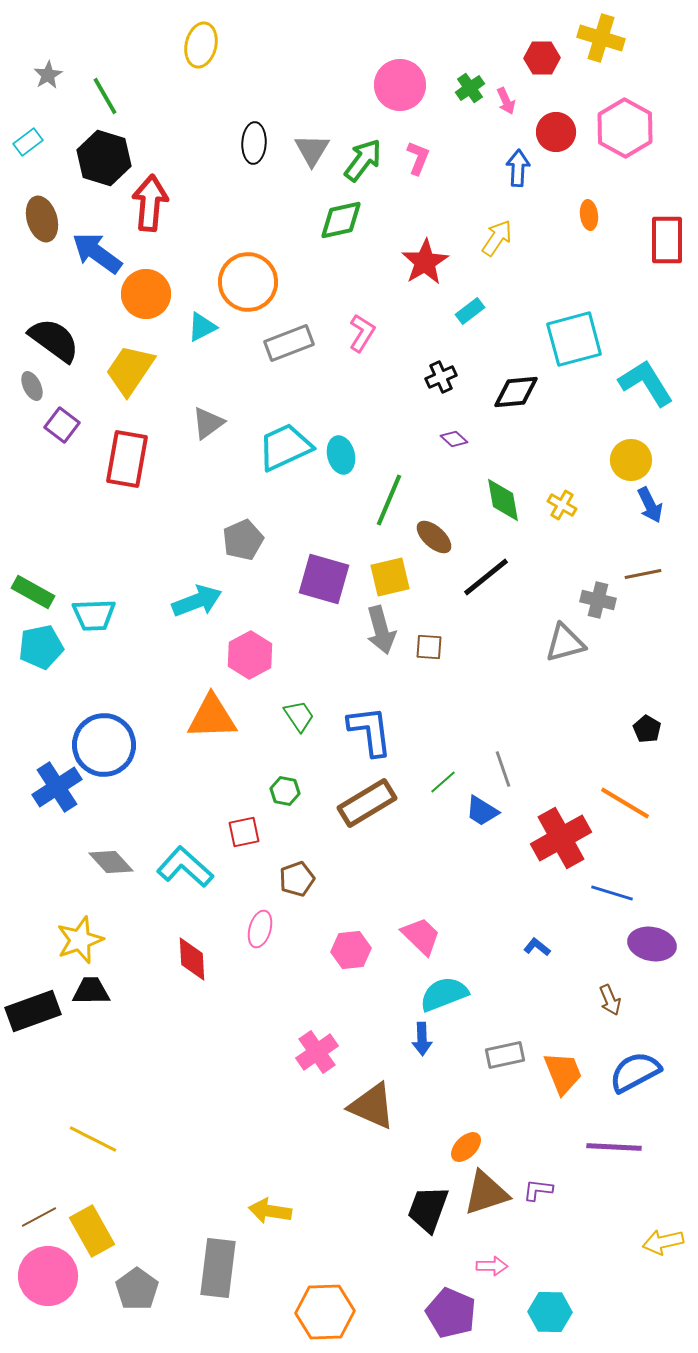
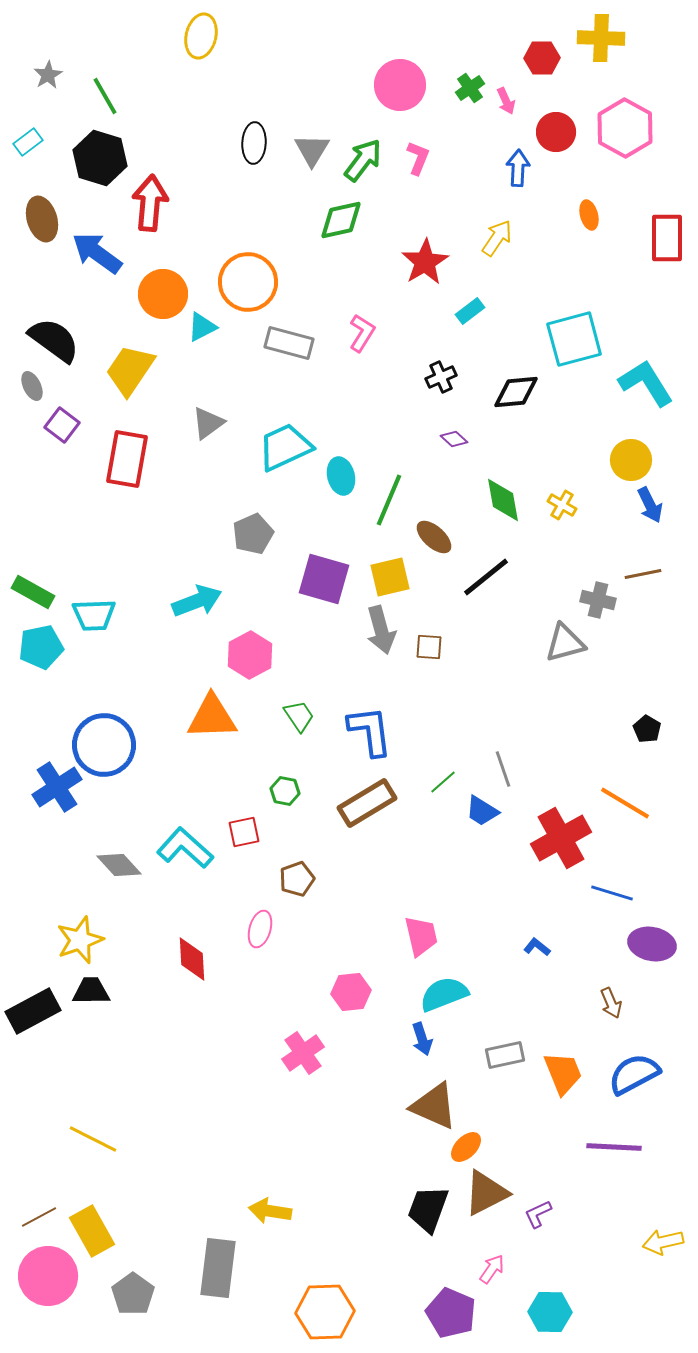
yellow cross at (601, 38): rotated 15 degrees counterclockwise
yellow ellipse at (201, 45): moved 9 px up
black hexagon at (104, 158): moved 4 px left
orange ellipse at (589, 215): rotated 8 degrees counterclockwise
red rectangle at (667, 240): moved 2 px up
orange circle at (146, 294): moved 17 px right
gray rectangle at (289, 343): rotated 36 degrees clockwise
cyan ellipse at (341, 455): moved 21 px down
gray pentagon at (243, 540): moved 10 px right, 6 px up
gray diamond at (111, 862): moved 8 px right, 3 px down
cyan L-shape at (185, 867): moved 19 px up
pink trapezoid at (421, 936): rotated 33 degrees clockwise
pink hexagon at (351, 950): moved 42 px down
brown arrow at (610, 1000): moved 1 px right, 3 px down
black rectangle at (33, 1011): rotated 8 degrees counterclockwise
blue arrow at (422, 1039): rotated 16 degrees counterclockwise
pink cross at (317, 1052): moved 14 px left, 1 px down
blue semicircle at (635, 1072): moved 1 px left, 2 px down
brown triangle at (372, 1106): moved 62 px right
purple L-shape at (538, 1190): moved 24 px down; rotated 32 degrees counterclockwise
brown triangle at (486, 1193): rotated 9 degrees counterclockwise
pink arrow at (492, 1266): moved 3 px down; rotated 56 degrees counterclockwise
gray pentagon at (137, 1289): moved 4 px left, 5 px down
